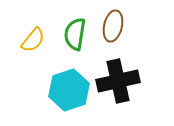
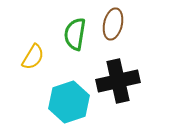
brown ellipse: moved 2 px up
yellow semicircle: moved 17 px down; rotated 8 degrees counterclockwise
cyan hexagon: moved 12 px down
